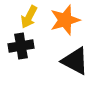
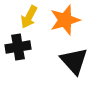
black cross: moved 3 px left, 1 px down
black triangle: moved 1 px left; rotated 20 degrees clockwise
